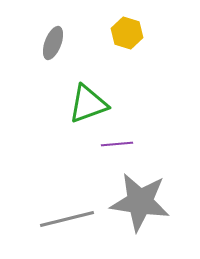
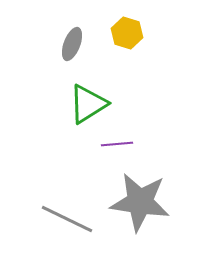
gray ellipse: moved 19 px right, 1 px down
green triangle: rotated 12 degrees counterclockwise
gray line: rotated 40 degrees clockwise
